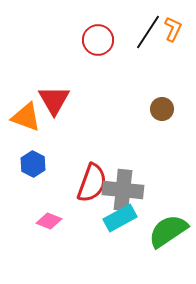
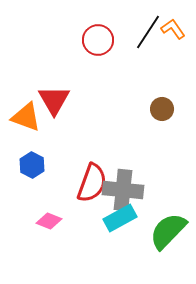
orange L-shape: rotated 60 degrees counterclockwise
blue hexagon: moved 1 px left, 1 px down
green semicircle: rotated 12 degrees counterclockwise
